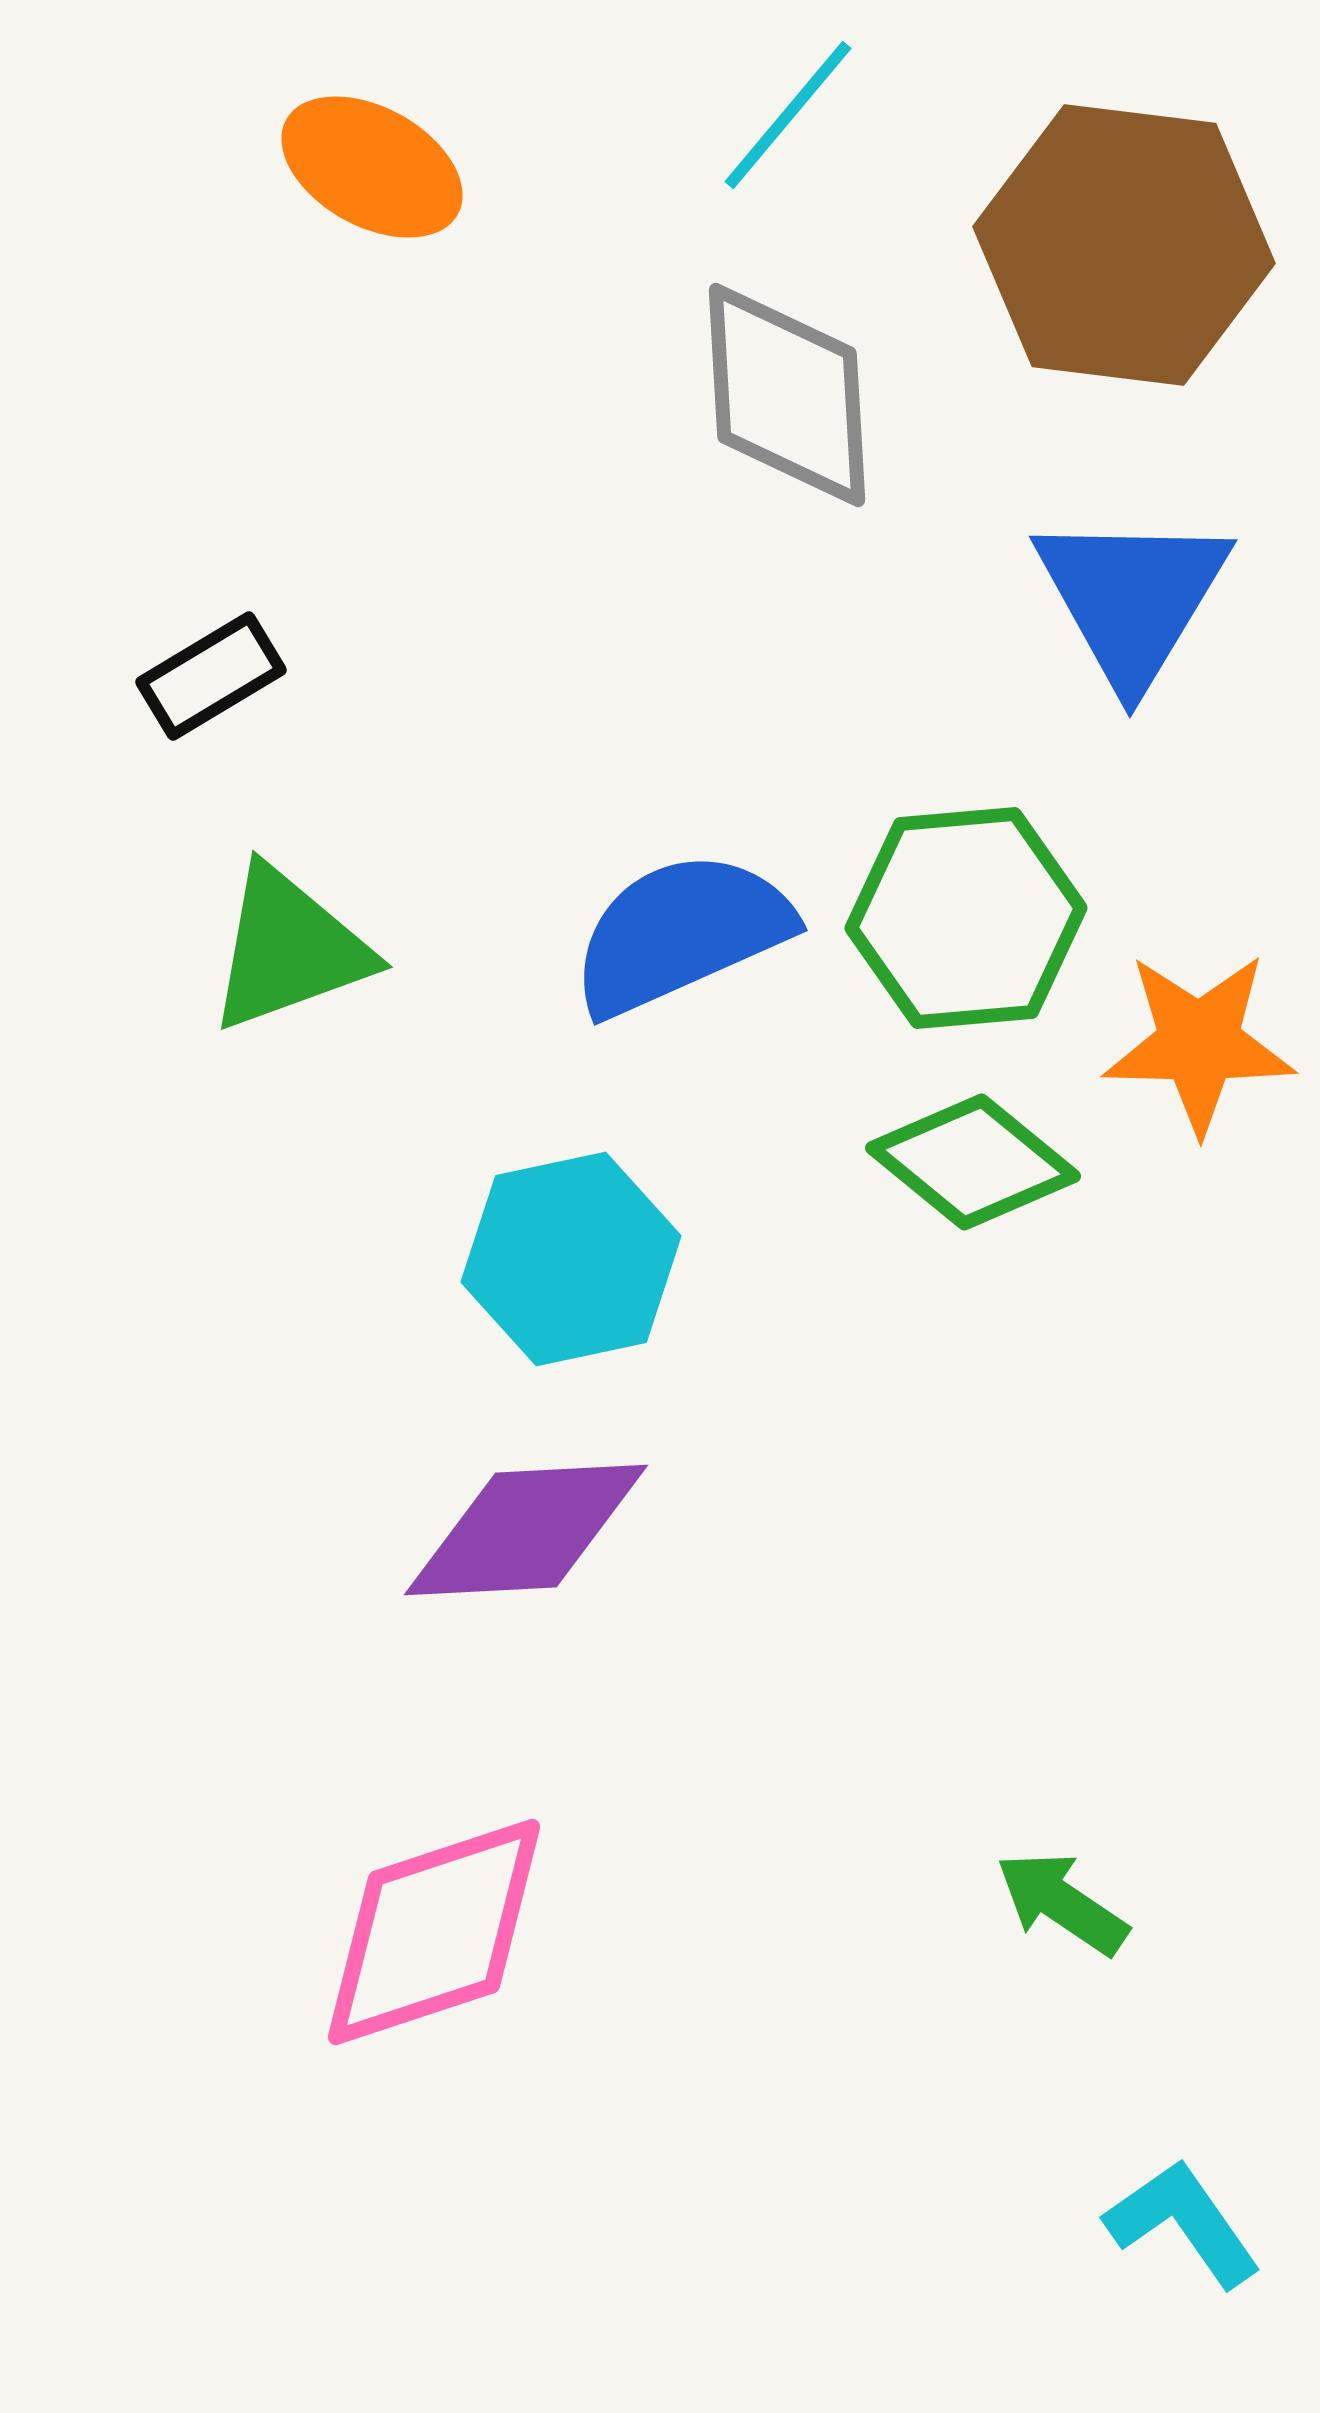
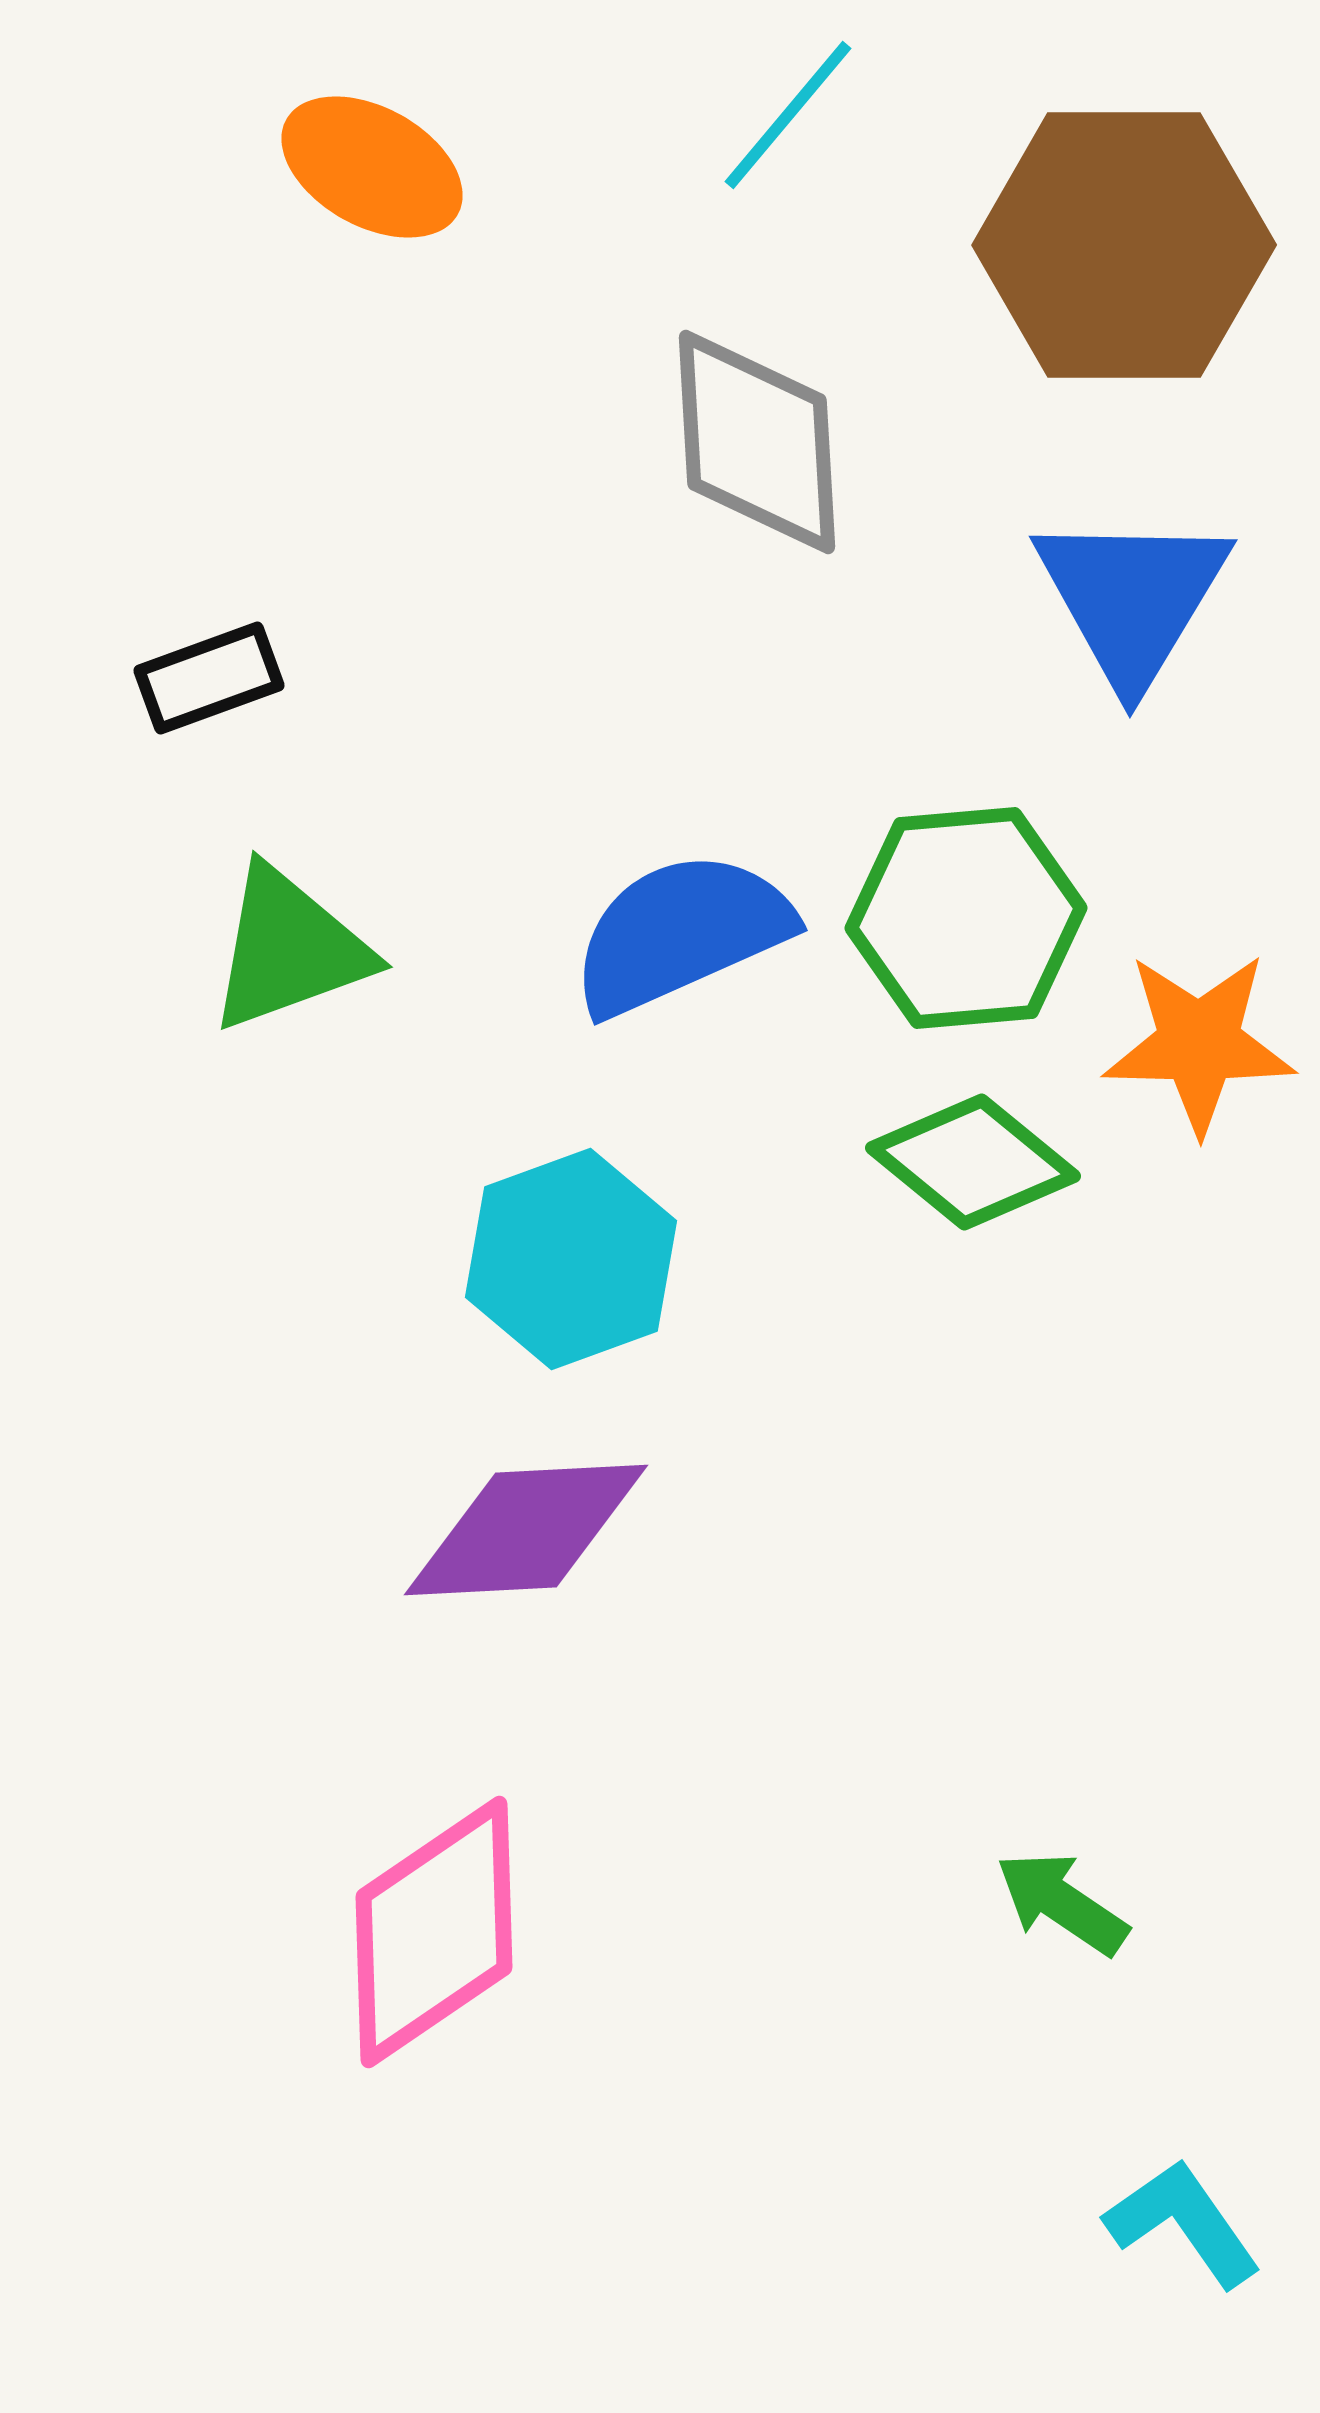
brown hexagon: rotated 7 degrees counterclockwise
gray diamond: moved 30 px left, 47 px down
black rectangle: moved 2 px left, 2 px down; rotated 11 degrees clockwise
cyan hexagon: rotated 8 degrees counterclockwise
pink diamond: rotated 16 degrees counterclockwise
